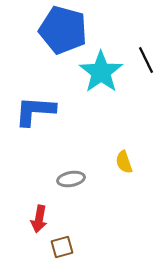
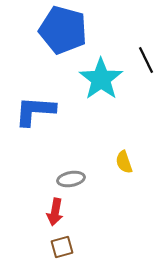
cyan star: moved 7 px down
red arrow: moved 16 px right, 7 px up
